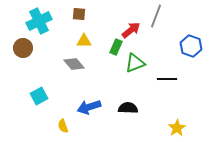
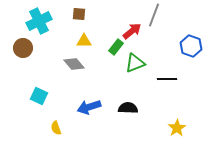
gray line: moved 2 px left, 1 px up
red arrow: moved 1 px right, 1 px down
green rectangle: rotated 14 degrees clockwise
cyan square: rotated 36 degrees counterclockwise
yellow semicircle: moved 7 px left, 2 px down
